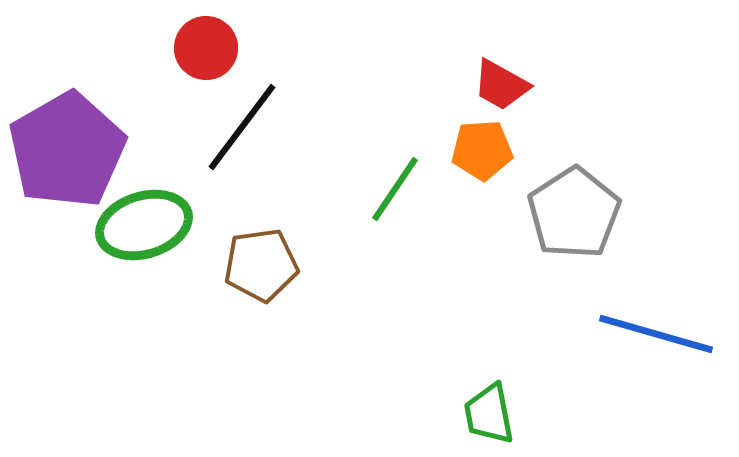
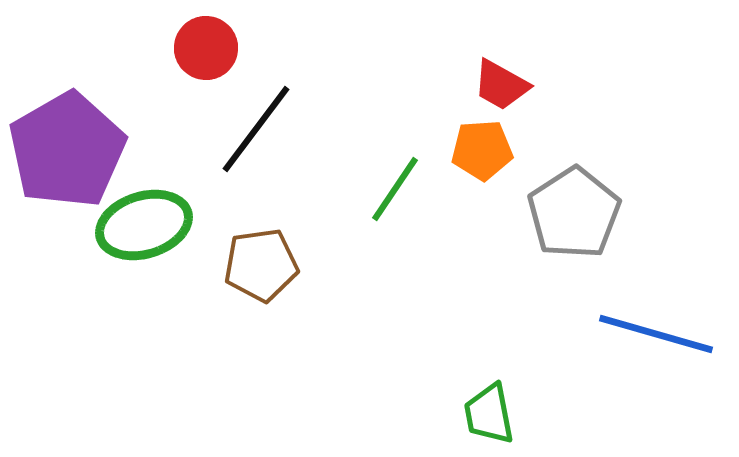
black line: moved 14 px right, 2 px down
